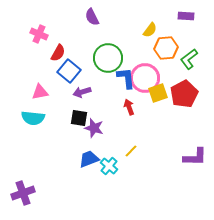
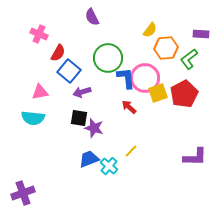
purple rectangle: moved 15 px right, 18 px down
red arrow: rotated 28 degrees counterclockwise
